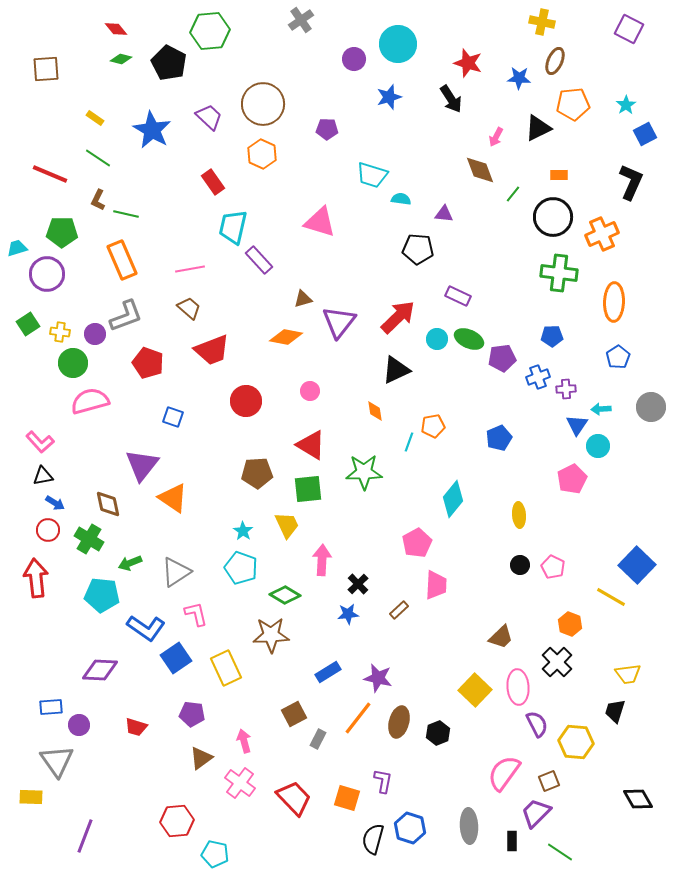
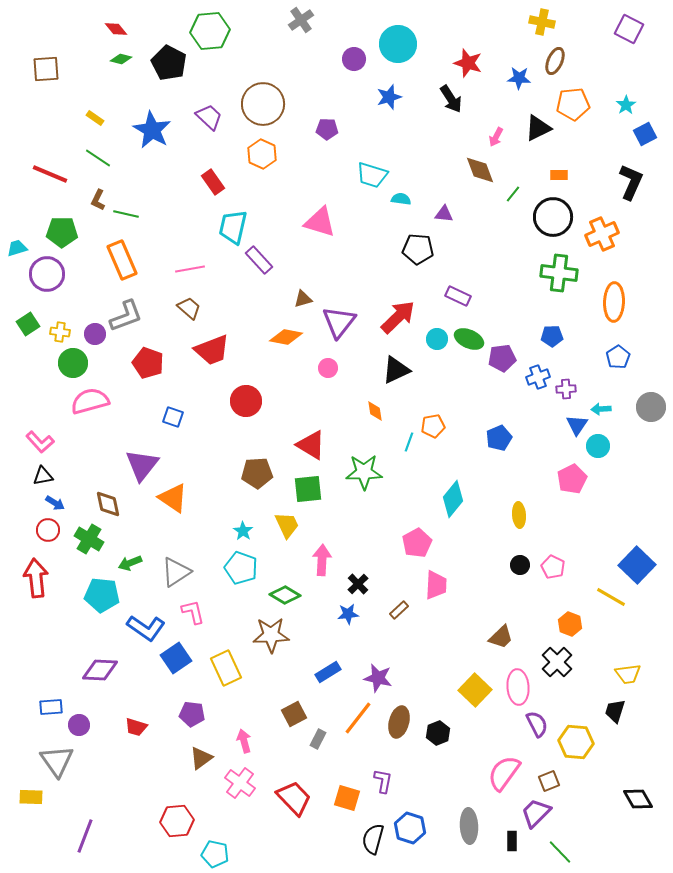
pink circle at (310, 391): moved 18 px right, 23 px up
pink L-shape at (196, 614): moved 3 px left, 2 px up
green line at (560, 852): rotated 12 degrees clockwise
